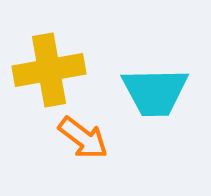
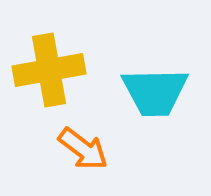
orange arrow: moved 11 px down
